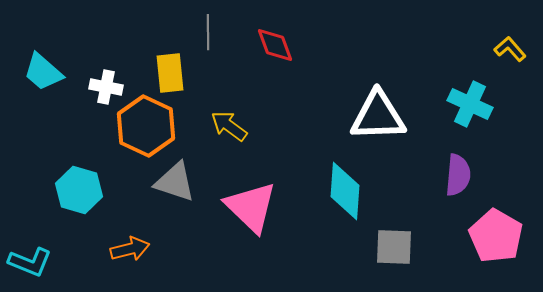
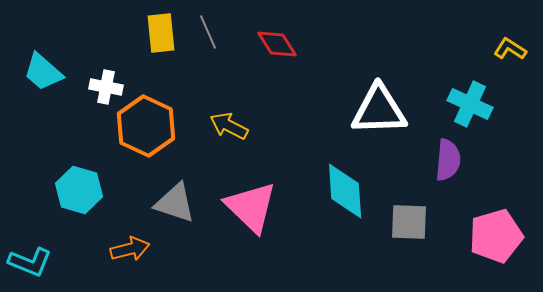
gray line: rotated 24 degrees counterclockwise
red diamond: moved 2 px right, 1 px up; rotated 12 degrees counterclockwise
yellow L-shape: rotated 16 degrees counterclockwise
yellow rectangle: moved 9 px left, 40 px up
white triangle: moved 1 px right, 6 px up
yellow arrow: rotated 9 degrees counterclockwise
purple semicircle: moved 10 px left, 15 px up
gray triangle: moved 21 px down
cyan diamond: rotated 8 degrees counterclockwise
pink pentagon: rotated 26 degrees clockwise
gray square: moved 15 px right, 25 px up
